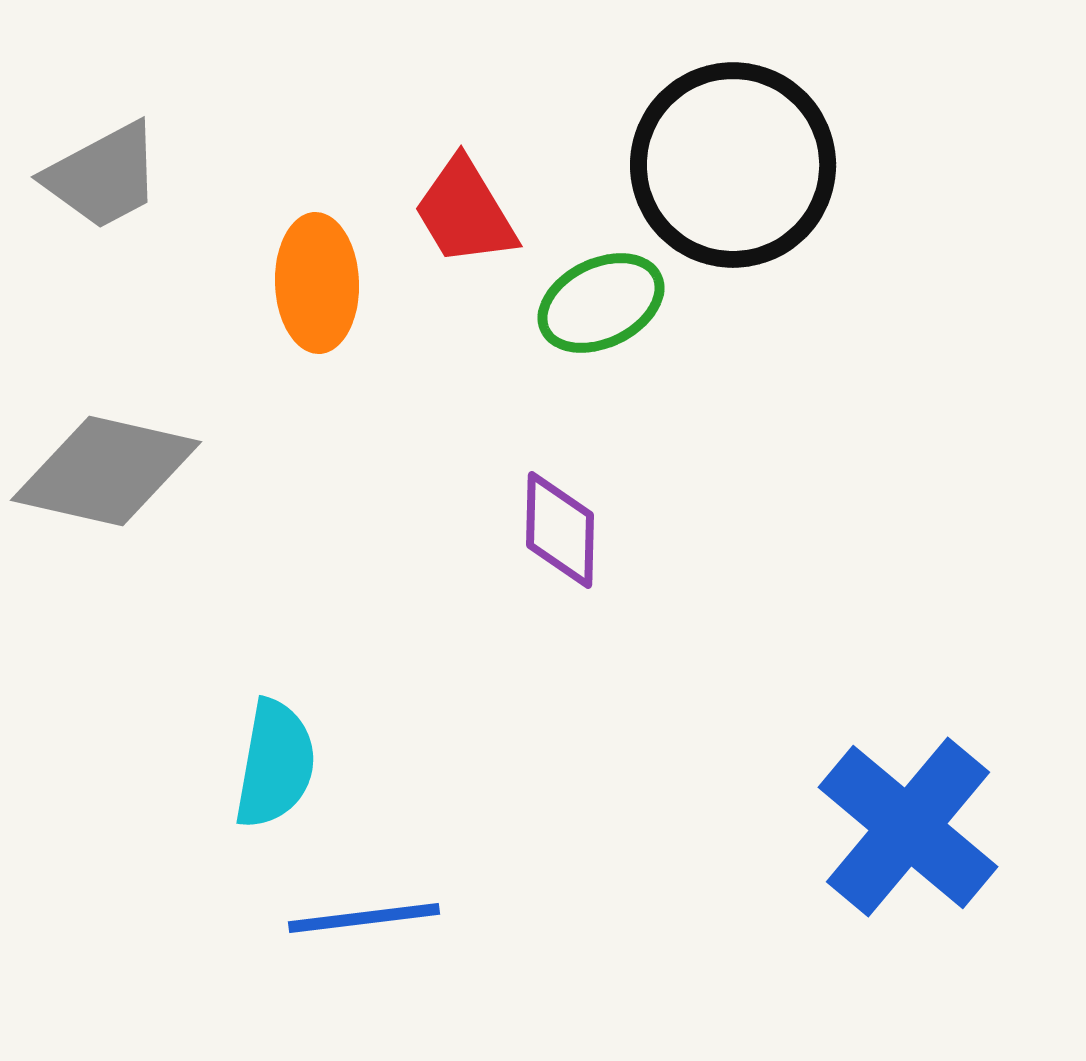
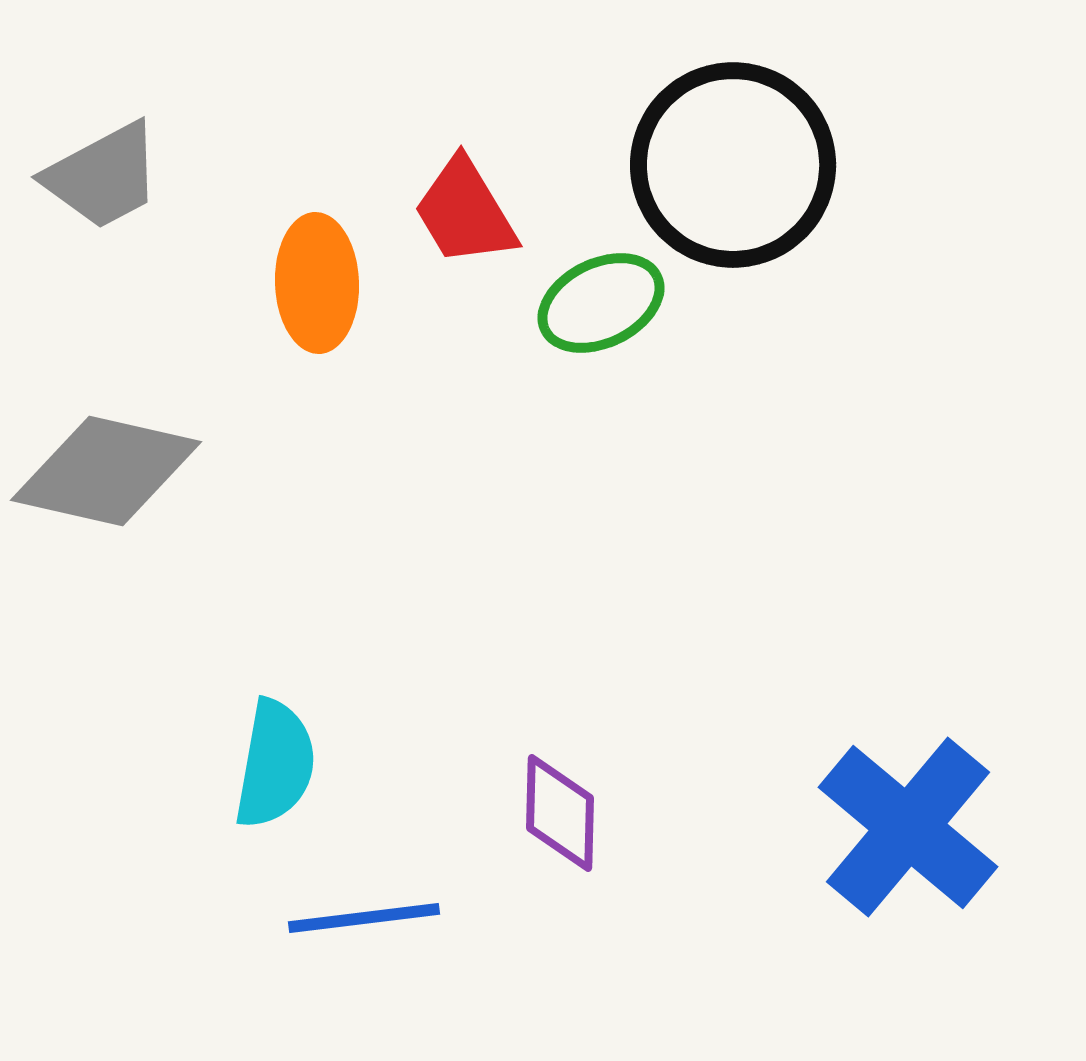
purple diamond: moved 283 px down
